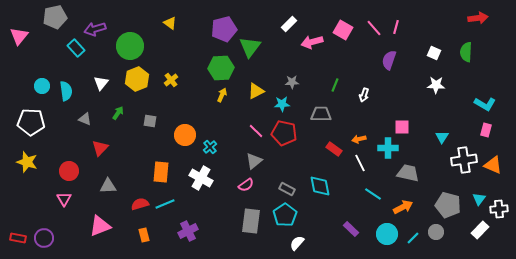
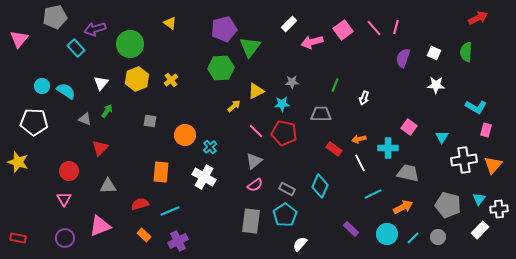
red arrow at (478, 18): rotated 18 degrees counterclockwise
pink square at (343, 30): rotated 24 degrees clockwise
pink triangle at (19, 36): moved 3 px down
green circle at (130, 46): moved 2 px up
purple semicircle at (389, 60): moved 14 px right, 2 px up
cyan semicircle at (66, 91): rotated 48 degrees counterclockwise
yellow arrow at (222, 95): moved 12 px right, 11 px down; rotated 24 degrees clockwise
white arrow at (364, 95): moved 3 px down
cyan L-shape at (485, 104): moved 9 px left, 3 px down
green arrow at (118, 113): moved 11 px left, 2 px up
white pentagon at (31, 122): moved 3 px right
pink square at (402, 127): moved 7 px right; rotated 35 degrees clockwise
yellow star at (27, 162): moved 9 px left
orange triangle at (493, 165): rotated 48 degrees clockwise
white cross at (201, 178): moved 3 px right, 1 px up
pink semicircle at (246, 185): moved 9 px right
cyan diamond at (320, 186): rotated 35 degrees clockwise
cyan line at (373, 194): rotated 60 degrees counterclockwise
cyan line at (165, 204): moved 5 px right, 7 px down
purple cross at (188, 231): moved 10 px left, 10 px down
gray circle at (436, 232): moved 2 px right, 5 px down
orange rectangle at (144, 235): rotated 32 degrees counterclockwise
purple circle at (44, 238): moved 21 px right
white semicircle at (297, 243): moved 3 px right, 1 px down
